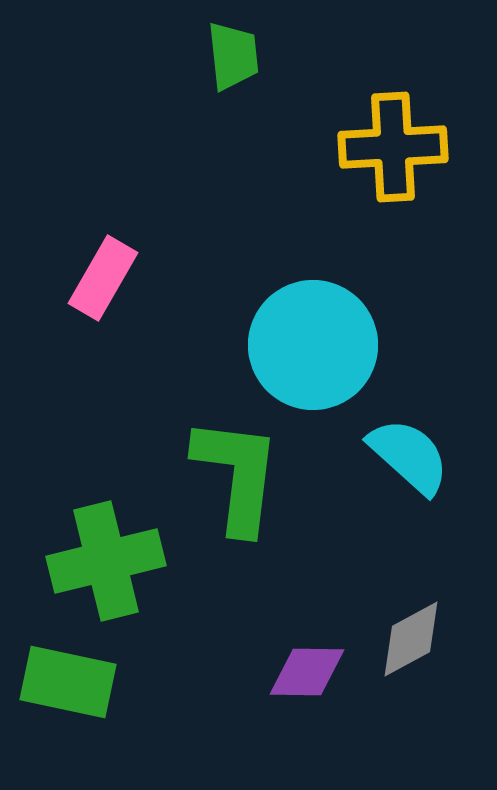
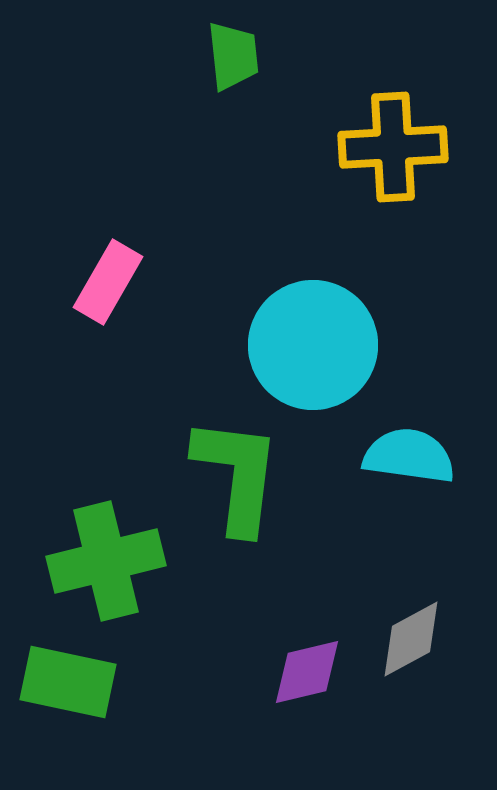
pink rectangle: moved 5 px right, 4 px down
cyan semicircle: rotated 34 degrees counterclockwise
purple diamond: rotated 14 degrees counterclockwise
